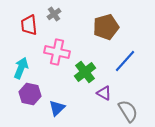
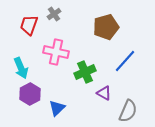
red trapezoid: rotated 25 degrees clockwise
pink cross: moved 1 px left
cyan arrow: rotated 135 degrees clockwise
green cross: rotated 15 degrees clockwise
purple hexagon: rotated 20 degrees clockwise
gray semicircle: rotated 55 degrees clockwise
